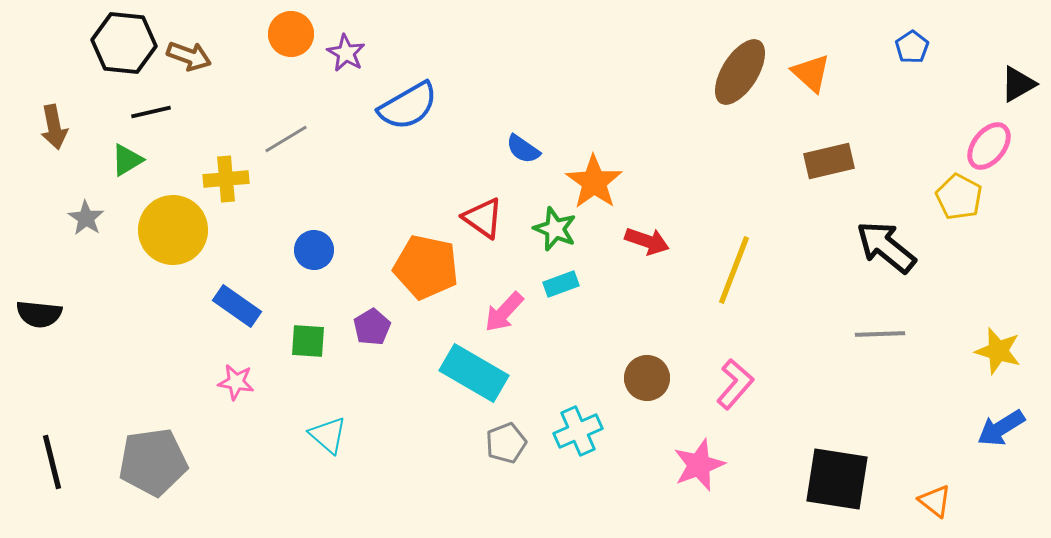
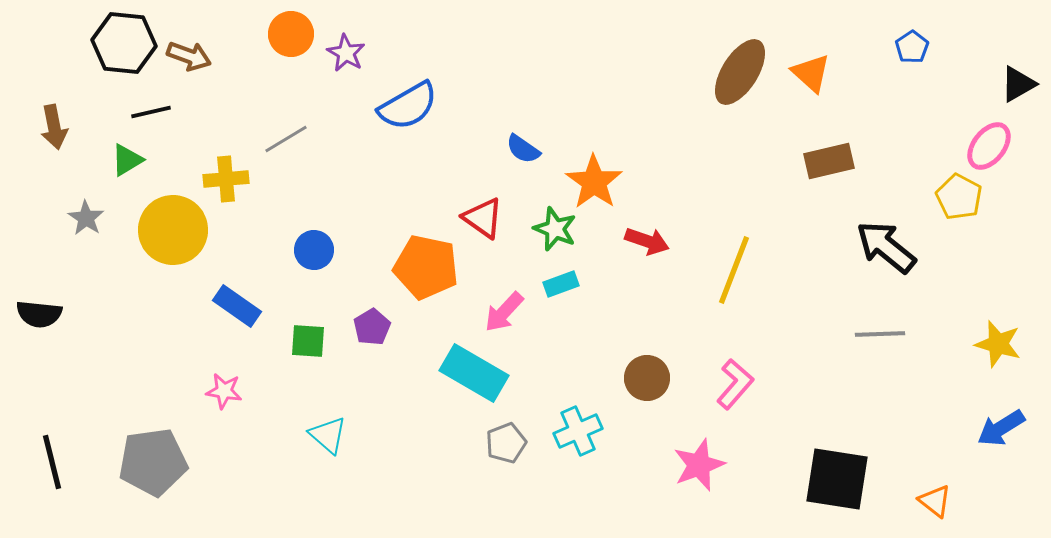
yellow star at (998, 351): moved 7 px up
pink star at (236, 382): moved 12 px left, 9 px down
